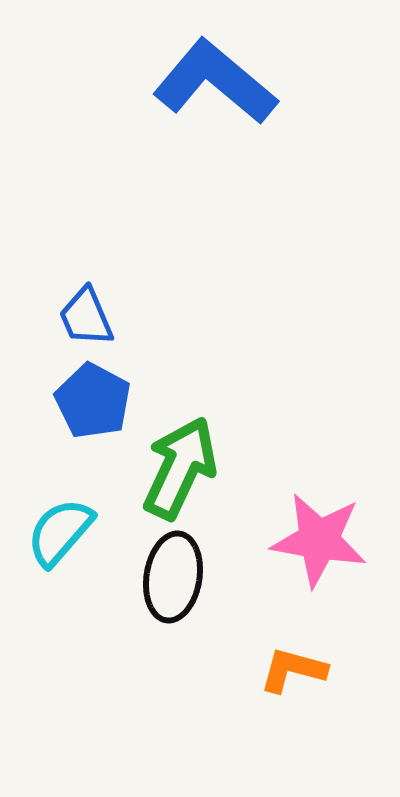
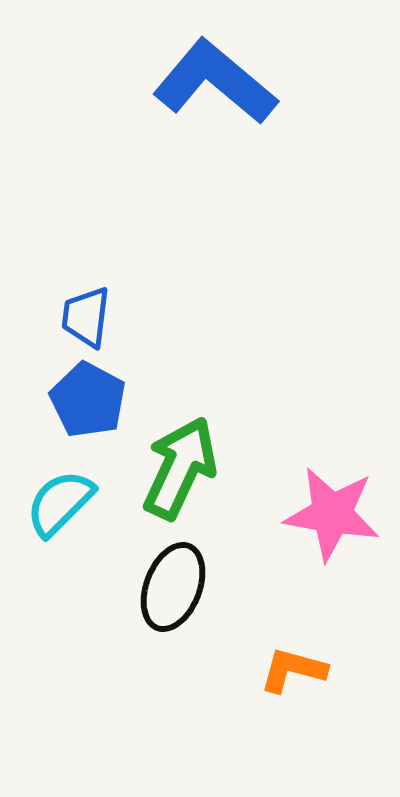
blue trapezoid: rotated 30 degrees clockwise
blue pentagon: moved 5 px left, 1 px up
cyan semicircle: moved 29 px up; rotated 4 degrees clockwise
pink star: moved 13 px right, 26 px up
black ellipse: moved 10 px down; rotated 12 degrees clockwise
